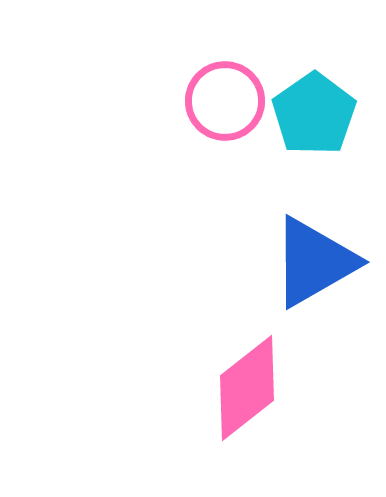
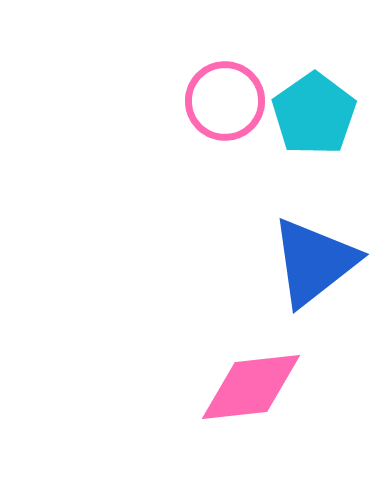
blue triangle: rotated 8 degrees counterclockwise
pink diamond: moved 4 px right, 1 px up; rotated 32 degrees clockwise
